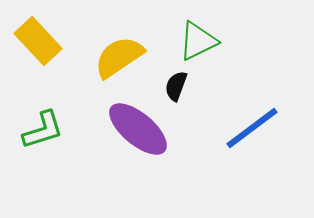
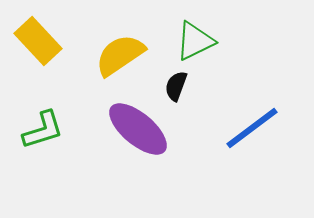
green triangle: moved 3 px left
yellow semicircle: moved 1 px right, 2 px up
